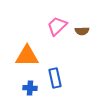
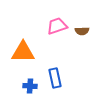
pink trapezoid: rotated 25 degrees clockwise
orange triangle: moved 4 px left, 4 px up
blue cross: moved 2 px up
